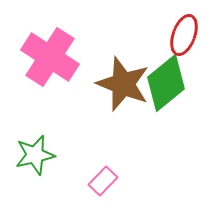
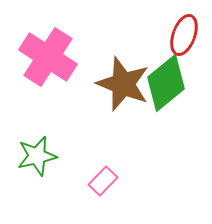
pink cross: moved 2 px left
green star: moved 2 px right, 1 px down
